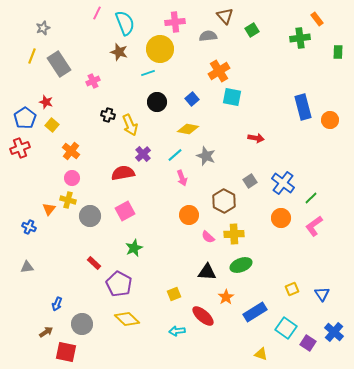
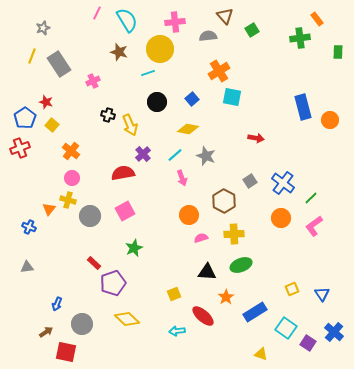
cyan semicircle at (125, 23): moved 2 px right, 3 px up; rotated 10 degrees counterclockwise
pink semicircle at (208, 237): moved 7 px left, 1 px down; rotated 120 degrees clockwise
purple pentagon at (119, 284): moved 6 px left, 1 px up; rotated 25 degrees clockwise
